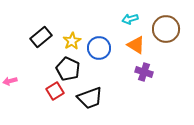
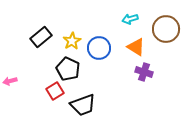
orange triangle: moved 2 px down
black trapezoid: moved 7 px left, 7 px down
